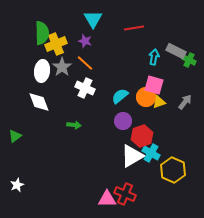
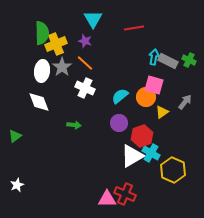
gray rectangle: moved 8 px left, 10 px down
yellow triangle: moved 3 px right, 10 px down; rotated 16 degrees counterclockwise
purple circle: moved 4 px left, 2 px down
